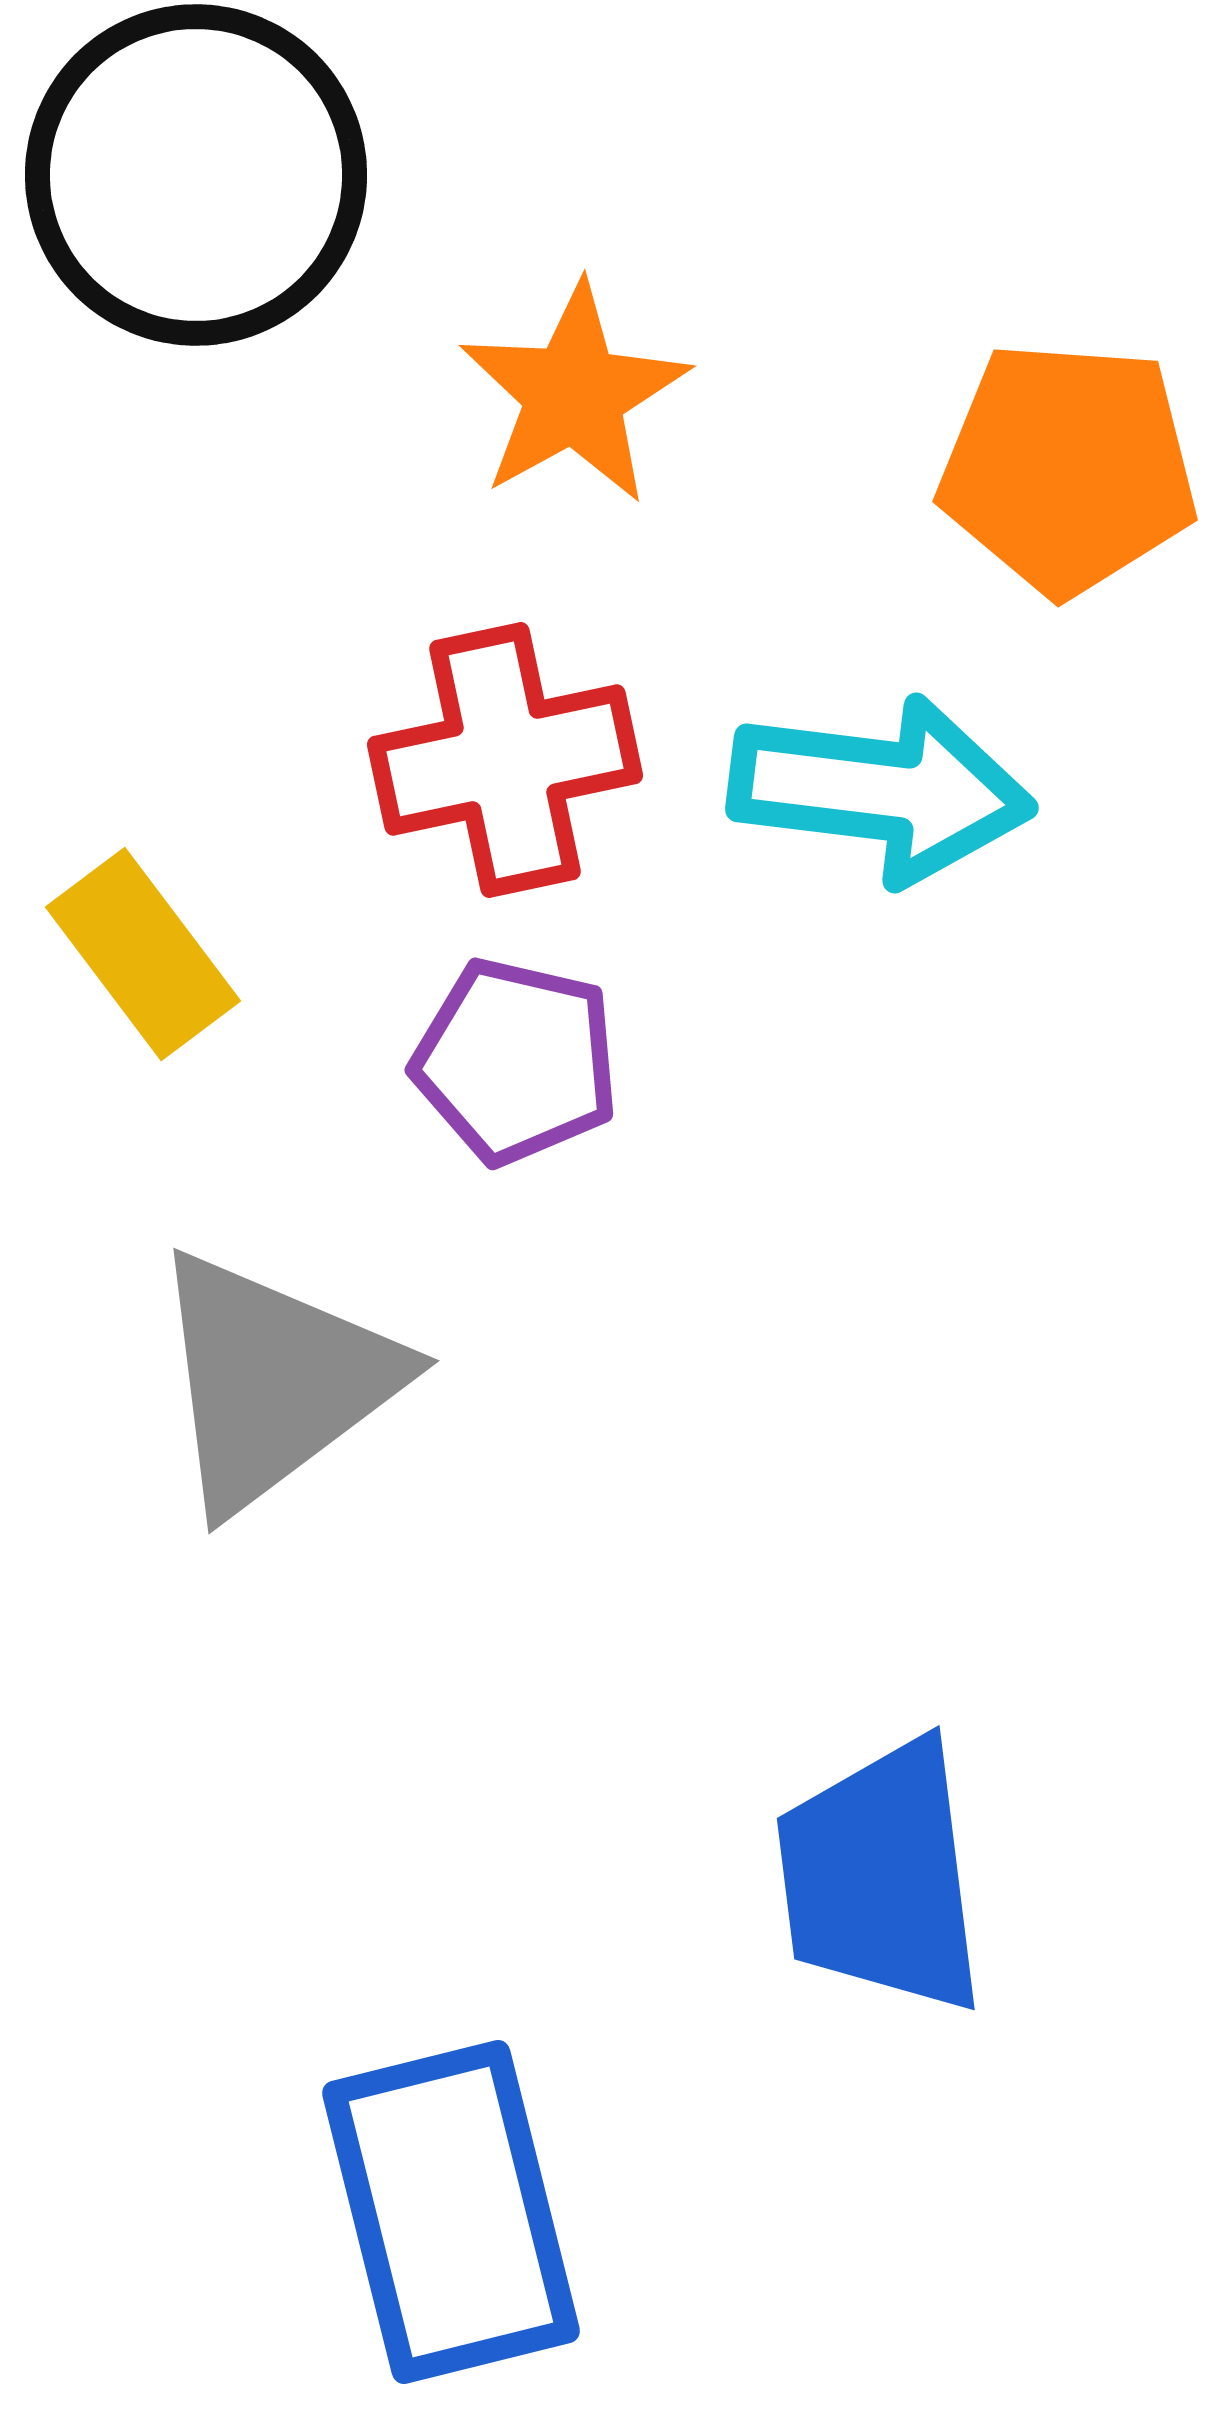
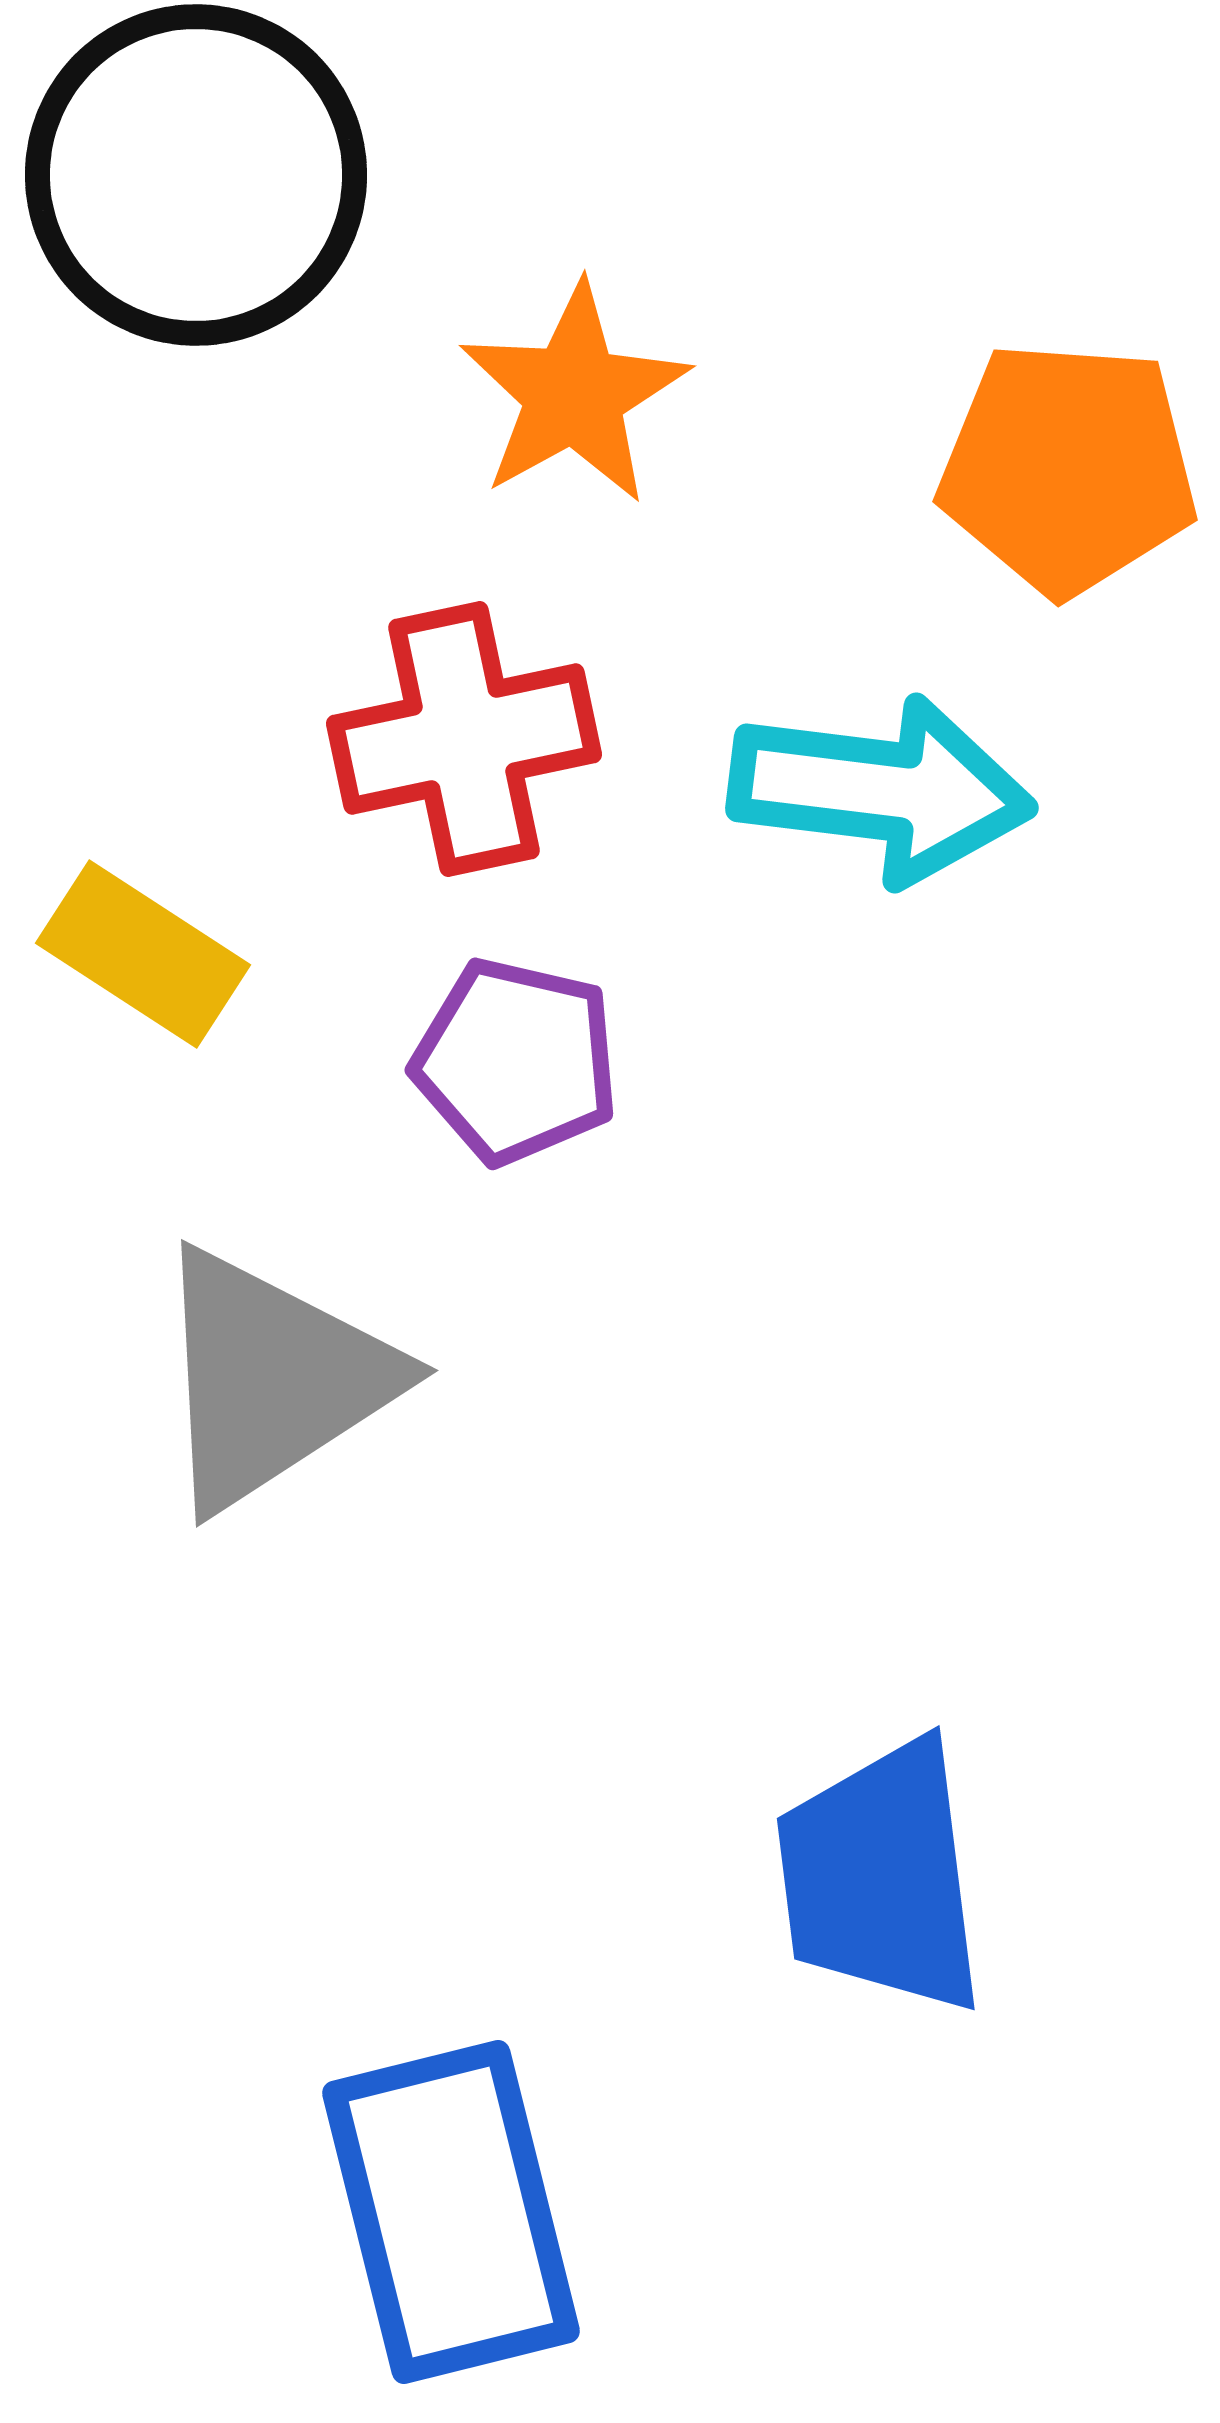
red cross: moved 41 px left, 21 px up
yellow rectangle: rotated 20 degrees counterclockwise
gray triangle: moved 2 px left, 2 px up; rotated 4 degrees clockwise
